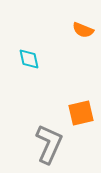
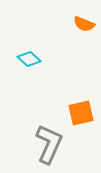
orange semicircle: moved 1 px right, 6 px up
cyan diamond: rotated 35 degrees counterclockwise
